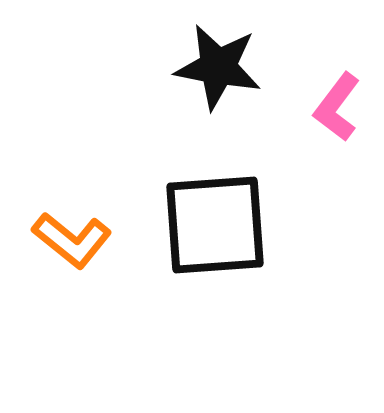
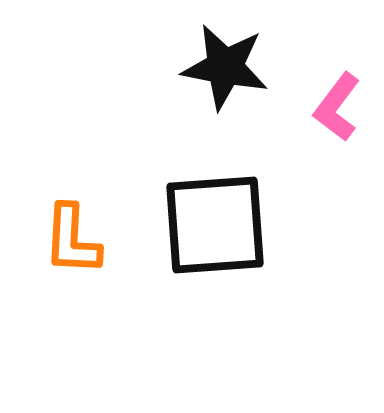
black star: moved 7 px right
orange L-shape: rotated 54 degrees clockwise
